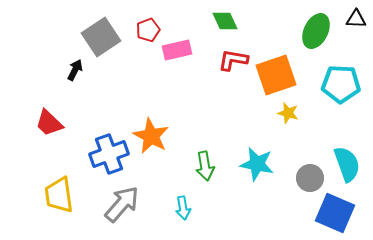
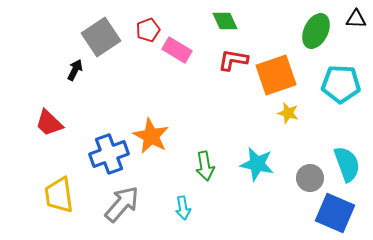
pink rectangle: rotated 44 degrees clockwise
